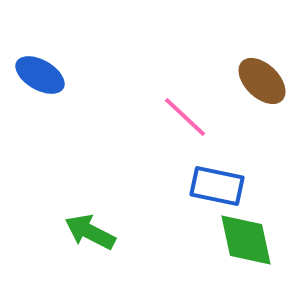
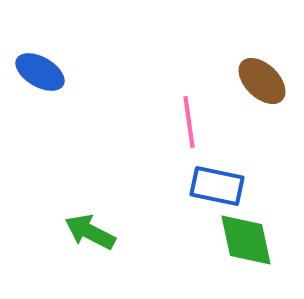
blue ellipse: moved 3 px up
pink line: moved 4 px right, 5 px down; rotated 39 degrees clockwise
